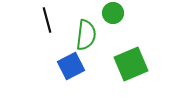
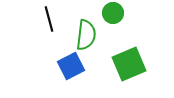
black line: moved 2 px right, 1 px up
green square: moved 2 px left
